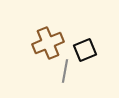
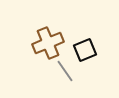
gray line: rotated 45 degrees counterclockwise
